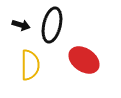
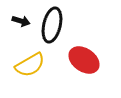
black arrow: moved 4 px up
yellow semicircle: rotated 60 degrees clockwise
